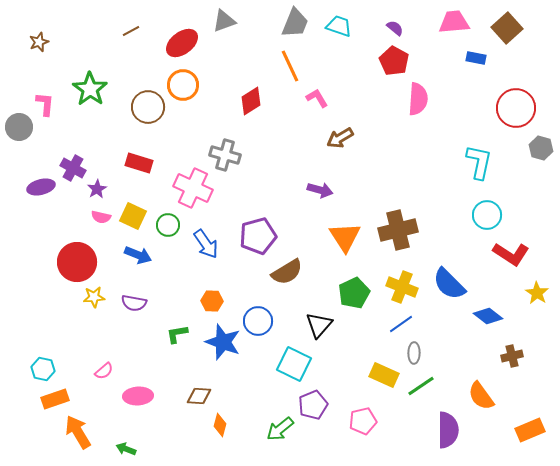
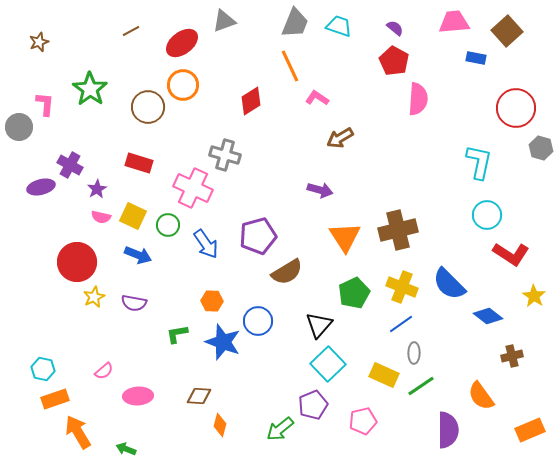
brown square at (507, 28): moved 3 px down
pink L-shape at (317, 98): rotated 25 degrees counterclockwise
purple cross at (73, 168): moved 3 px left, 3 px up
yellow star at (537, 293): moved 3 px left, 3 px down
yellow star at (94, 297): rotated 20 degrees counterclockwise
cyan square at (294, 364): moved 34 px right; rotated 20 degrees clockwise
